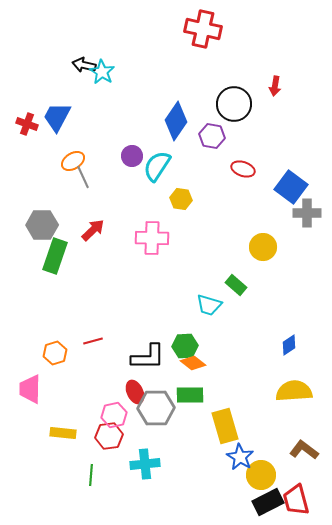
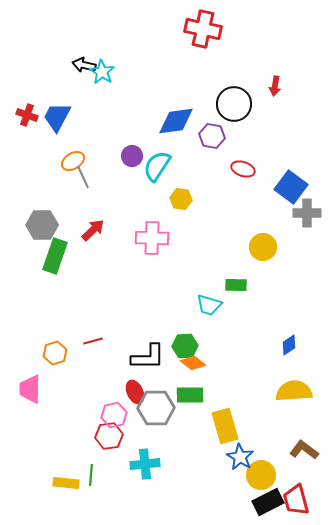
blue diamond at (176, 121): rotated 48 degrees clockwise
red cross at (27, 124): moved 9 px up
green rectangle at (236, 285): rotated 40 degrees counterclockwise
yellow rectangle at (63, 433): moved 3 px right, 50 px down
